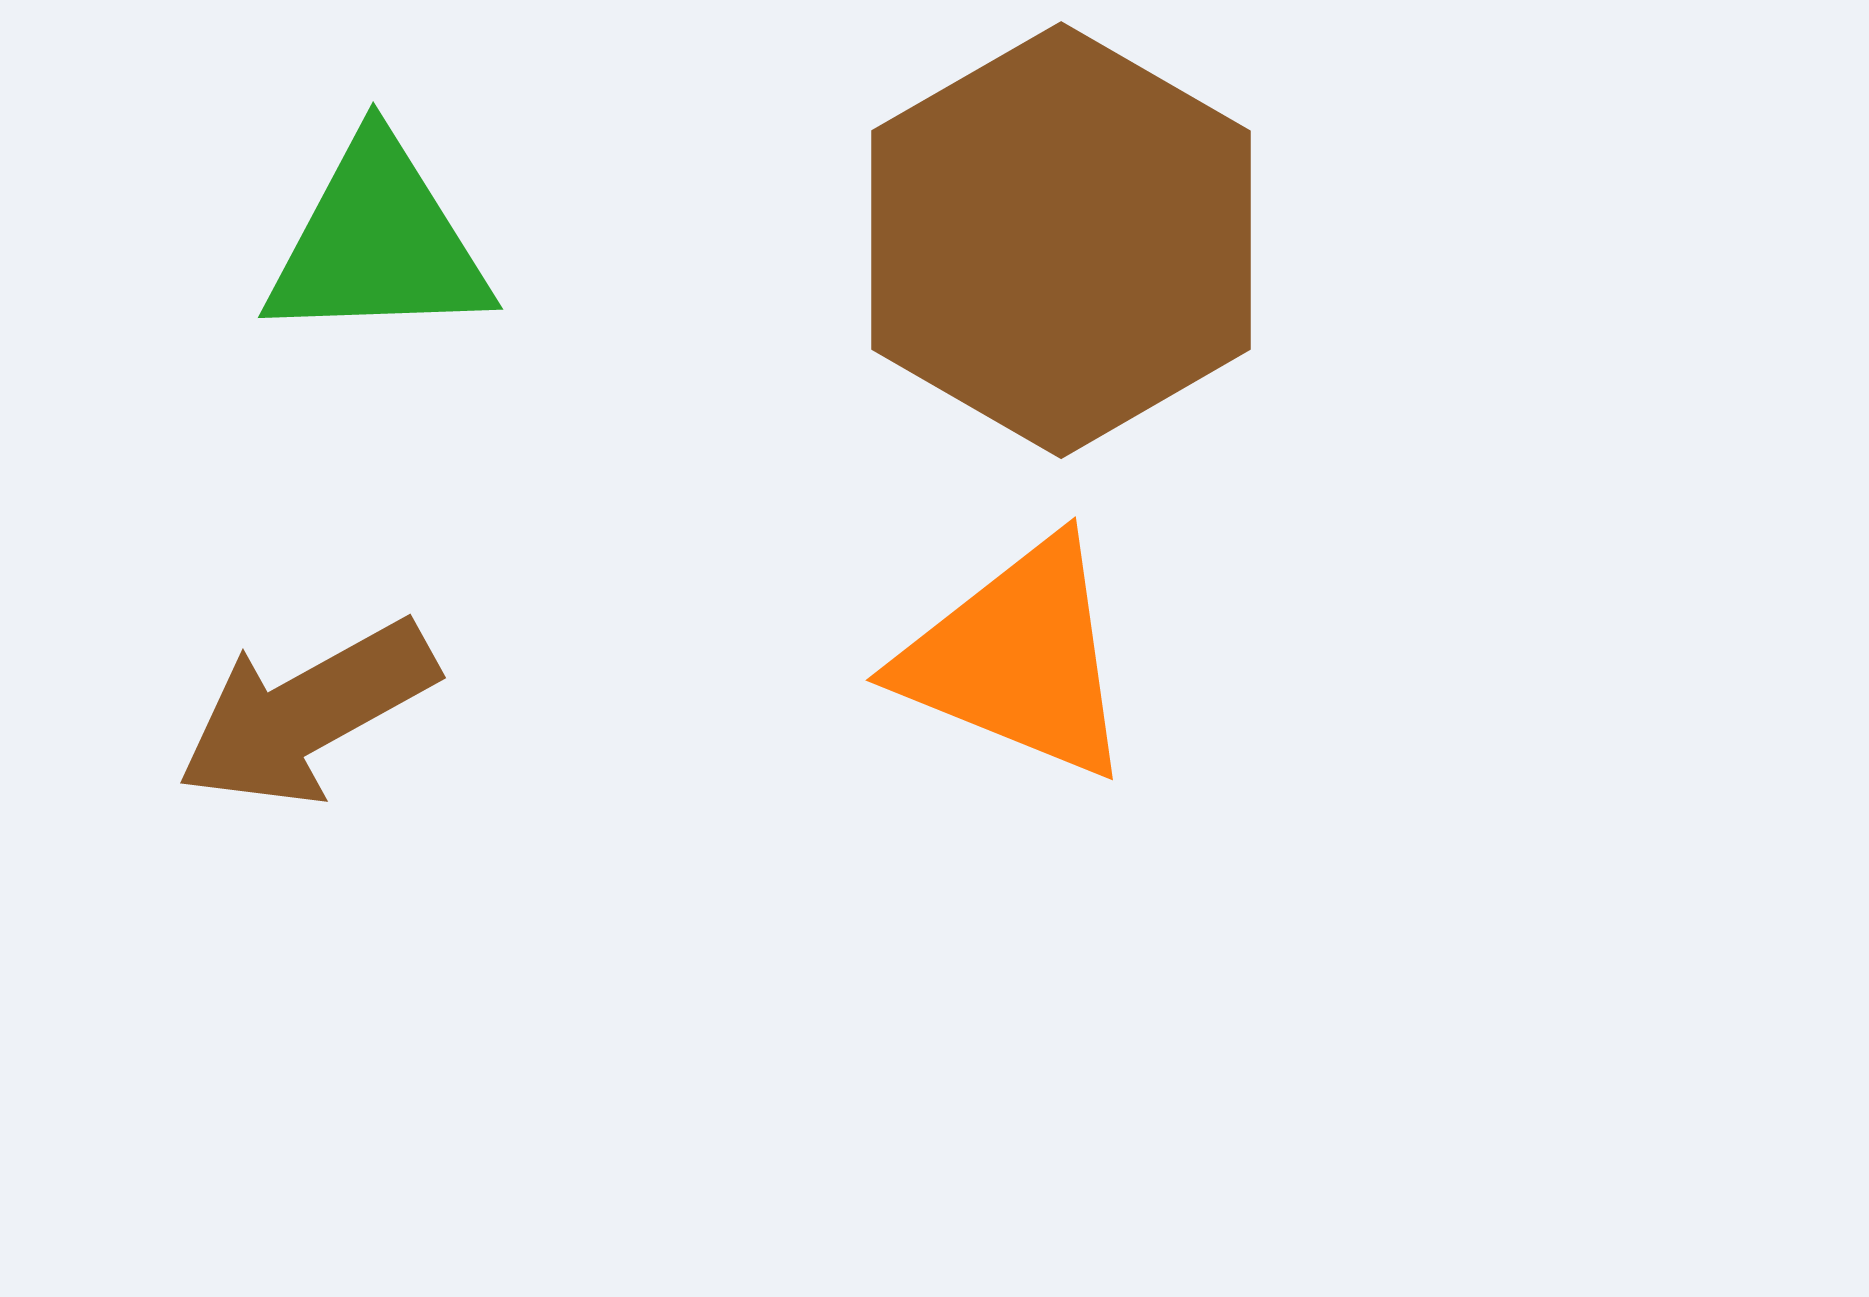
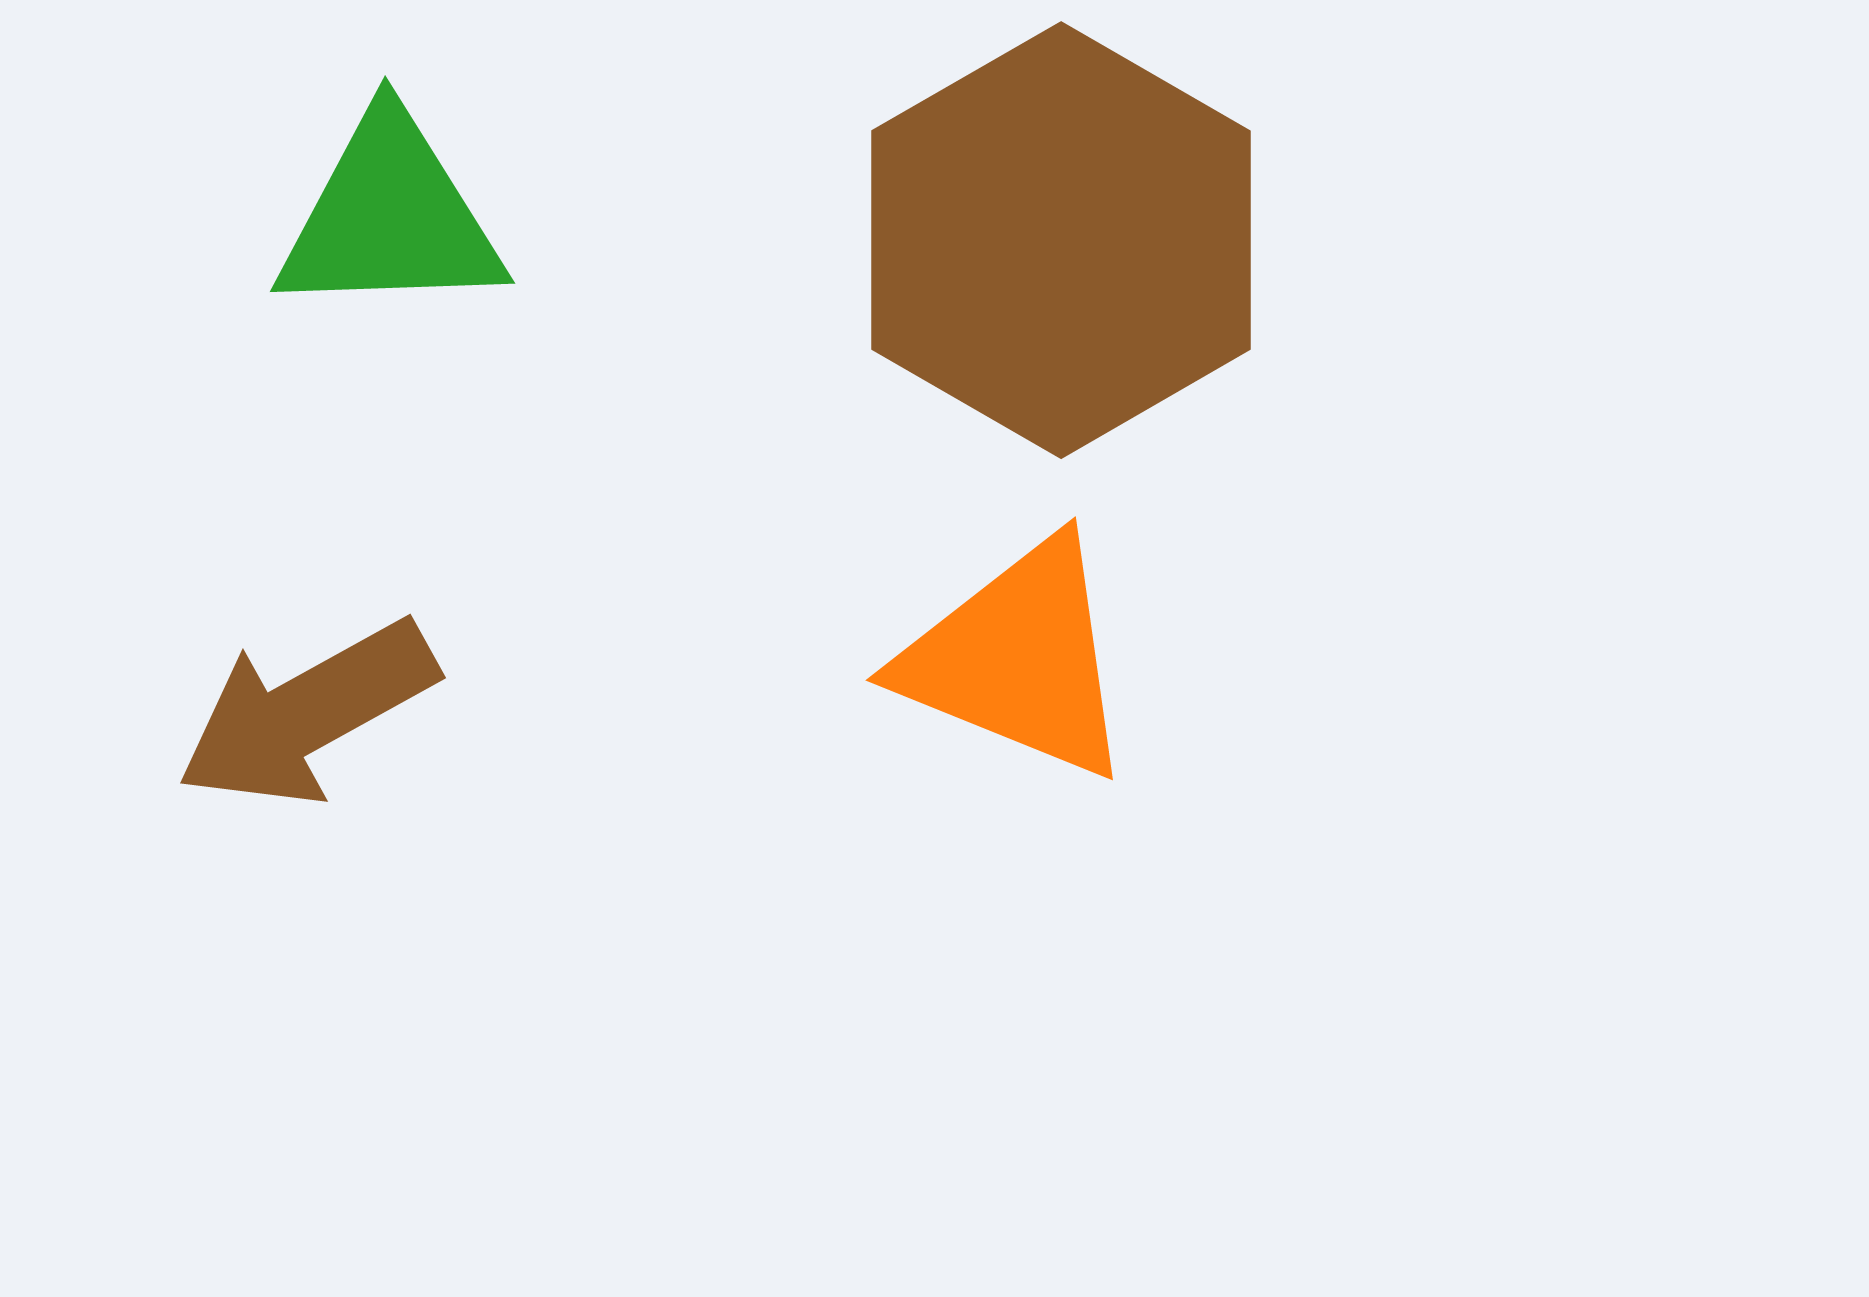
green triangle: moved 12 px right, 26 px up
